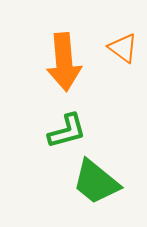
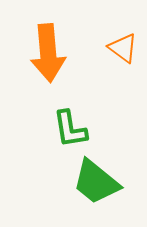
orange arrow: moved 16 px left, 9 px up
green L-shape: moved 3 px right, 2 px up; rotated 96 degrees clockwise
